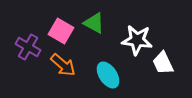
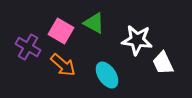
cyan ellipse: moved 1 px left
